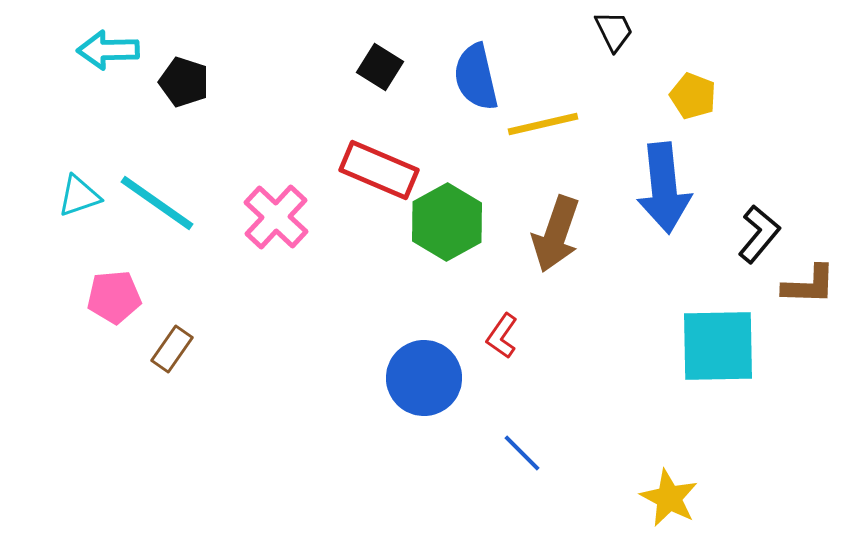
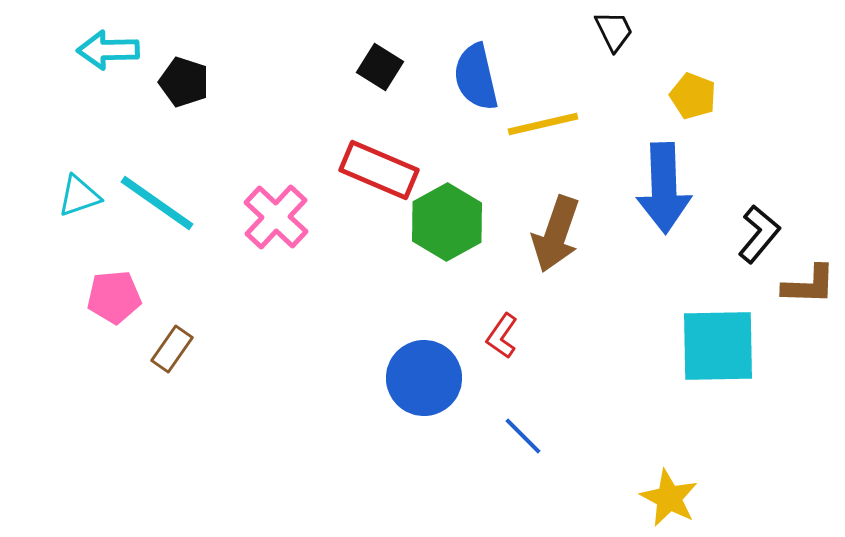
blue arrow: rotated 4 degrees clockwise
blue line: moved 1 px right, 17 px up
